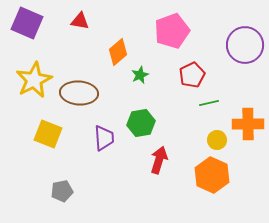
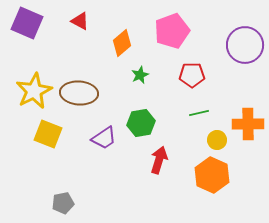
red triangle: rotated 18 degrees clockwise
orange diamond: moved 4 px right, 9 px up
red pentagon: rotated 25 degrees clockwise
yellow star: moved 11 px down
green line: moved 10 px left, 10 px down
purple trapezoid: rotated 60 degrees clockwise
gray pentagon: moved 1 px right, 12 px down
